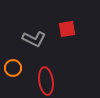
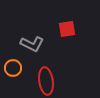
gray L-shape: moved 2 px left, 5 px down
